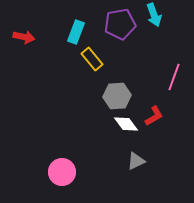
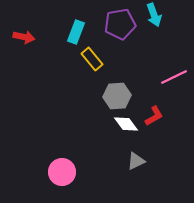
pink line: rotated 44 degrees clockwise
